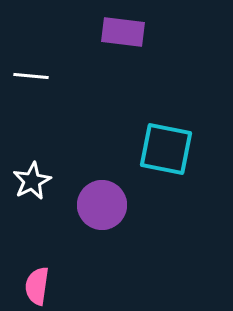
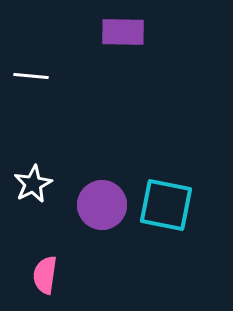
purple rectangle: rotated 6 degrees counterclockwise
cyan square: moved 56 px down
white star: moved 1 px right, 3 px down
pink semicircle: moved 8 px right, 11 px up
